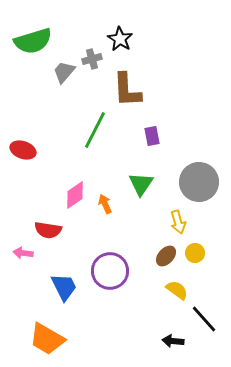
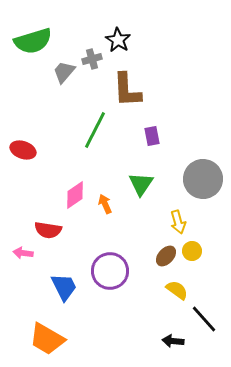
black star: moved 2 px left, 1 px down
gray circle: moved 4 px right, 3 px up
yellow circle: moved 3 px left, 2 px up
